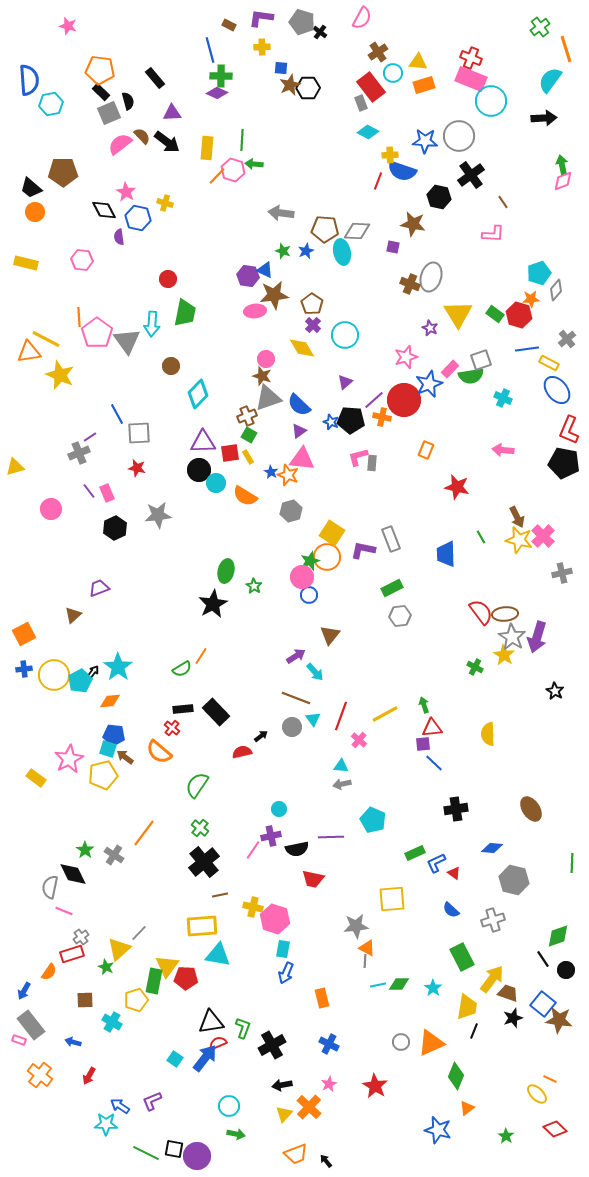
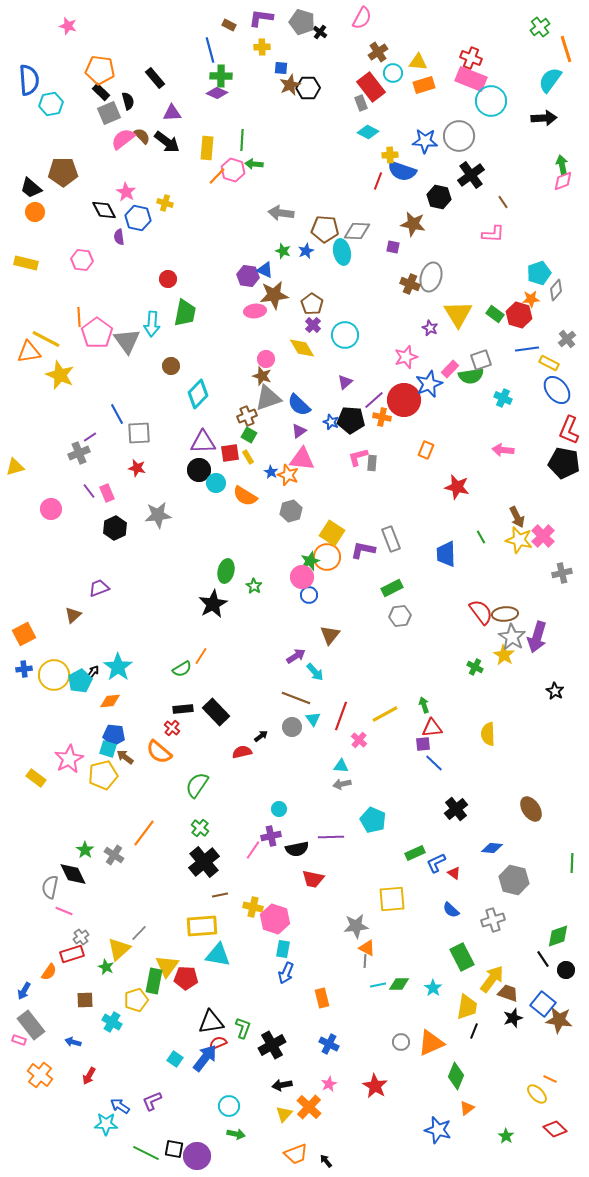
pink semicircle at (120, 144): moved 3 px right, 5 px up
black cross at (456, 809): rotated 30 degrees counterclockwise
